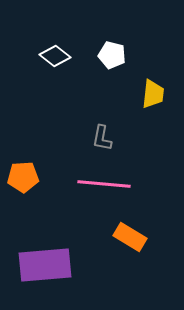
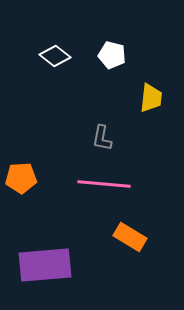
yellow trapezoid: moved 2 px left, 4 px down
orange pentagon: moved 2 px left, 1 px down
